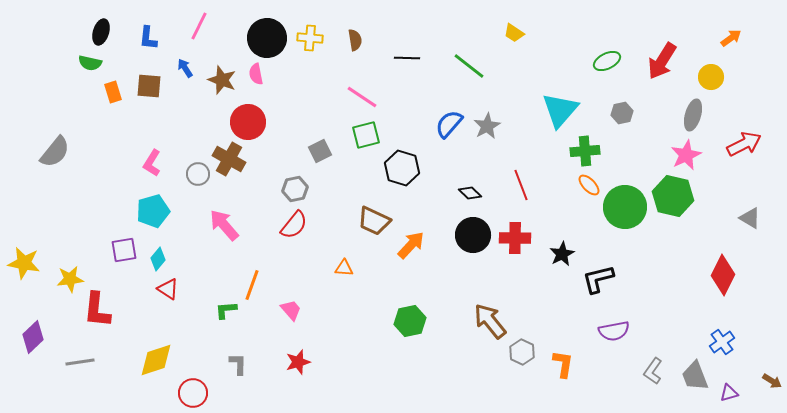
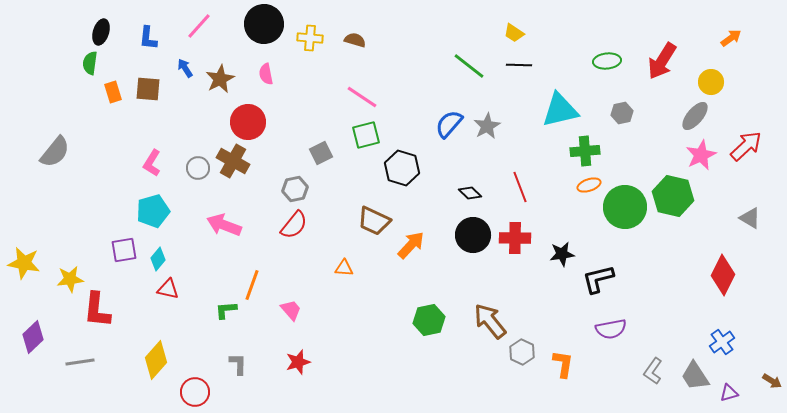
pink line at (199, 26): rotated 16 degrees clockwise
black circle at (267, 38): moved 3 px left, 14 px up
brown semicircle at (355, 40): rotated 65 degrees counterclockwise
black line at (407, 58): moved 112 px right, 7 px down
green ellipse at (607, 61): rotated 20 degrees clockwise
green semicircle at (90, 63): rotated 85 degrees clockwise
pink semicircle at (256, 74): moved 10 px right
yellow circle at (711, 77): moved 5 px down
brown star at (222, 80): moved 2 px left, 1 px up; rotated 24 degrees clockwise
brown square at (149, 86): moved 1 px left, 3 px down
cyan triangle at (560, 110): rotated 36 degrees clockwise
gray ellipse at (693, 115): moved 2 px right, 1 px down; rotated 24 degrees clockwise
red arrow at (744, 144): moved 2 px right, 2 px down; rotated 16 degrees counterclockwise
gray square at (320, 151): moved 1 px right, 2 px down
pink star at (686, 155): moved 15 px right
brown cross at (229, 159): moved 4 px right, 2 px down
gray circle at (198, 174): moved 6 px up
red line at (521, 185): moved 1 px left, 2 px down
orange ellipse at (589, 185): rotated 65 degrees counterclockwise
pink arrow at (224, 225): rotated 28 degrees counterclockwise
black star at (562, 254): rotated 20 degrees clockwise
red triangle at (168, 289): rotated 20 degrees counterclockwise
green hexagon at (410, 321): moved 19 px right, 1 px up
purple semicircle at (614, 331): moved 3 px left, 2 px up
yellow diamond at (156, 360): rotated 30 degrees counterclockwise
gray trapezoid at (695, 376): rotated 12 degrees counterclockwise
red circle at (193, 393): moved 2 px right, 1 px up
